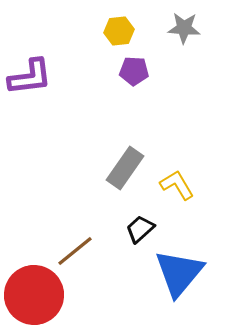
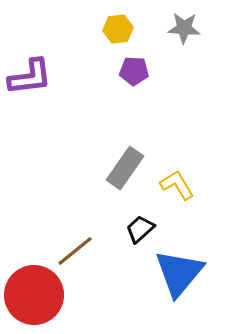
yellow hexagon: moved 1 px left, 2 px up
